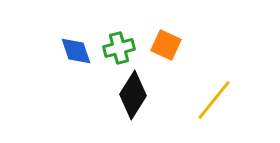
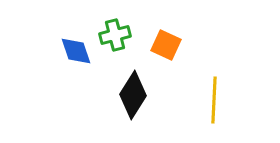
green cross: moved 4 px left, 13 px up
yellow line: rotated 36 degrees counterclockwise
